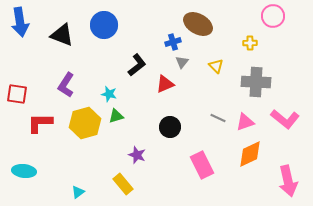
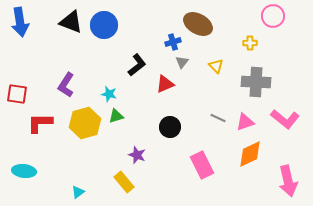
black triangle: moved 9 px right, 13 px up
yellow rectangle: moved 1 px right, 2 px up
